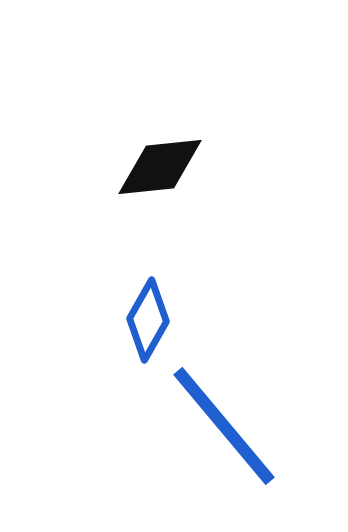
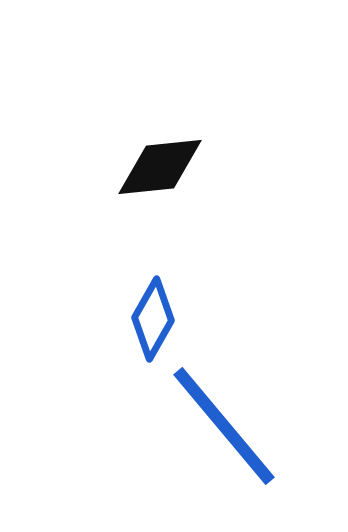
blue diamond: moved 5 px right, 1 px up
